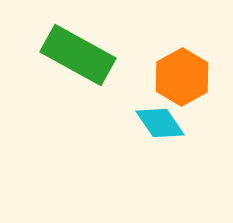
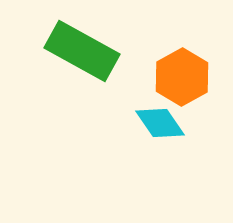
green rectangle: moved 4 px right, 4 px up
